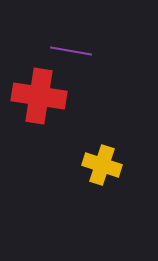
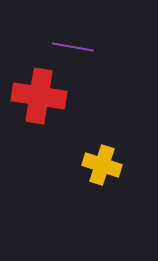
purple line: moved 2 px right, 4 px up
